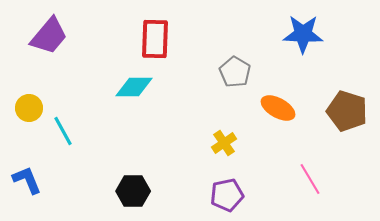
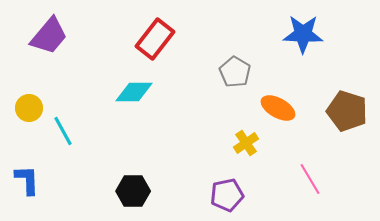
red rectangle: rotated 36 degrees clockwise
cyan diamond: moved 5 px down
yellow cross: moved 22 px right
blue L-shape: rotated 20 degrees clockwise
